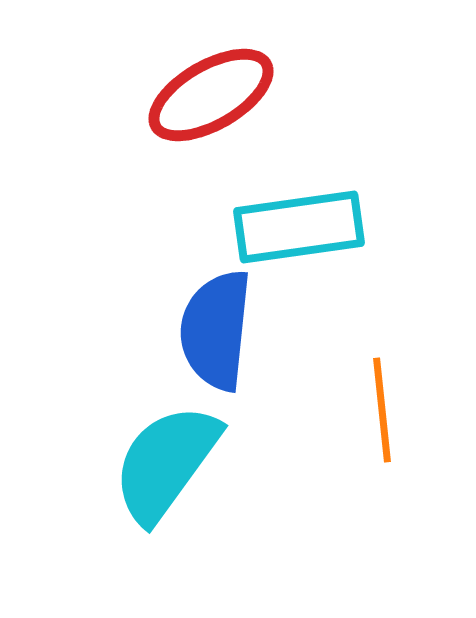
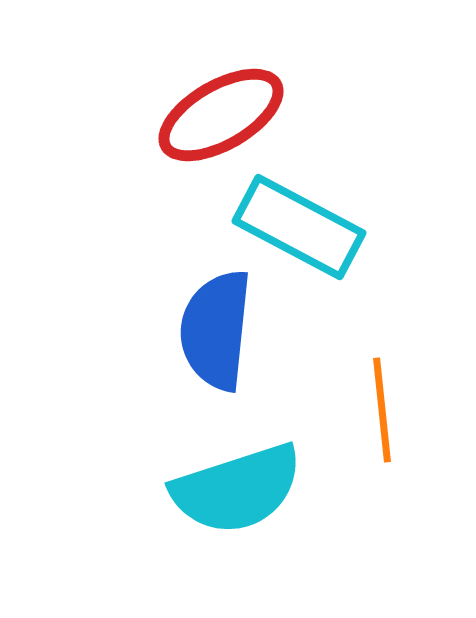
red ellipse: moved 10 px right, 20 px down
cyan rectangle: rotated 36 degrees clockwise
cyan semicircle: moved 71 px right, 26 px down; rotated 144 degrees counterclockwise
